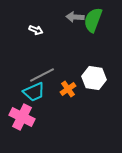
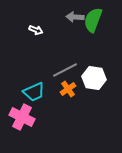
gray line: moved 23 px right, 5 px up
